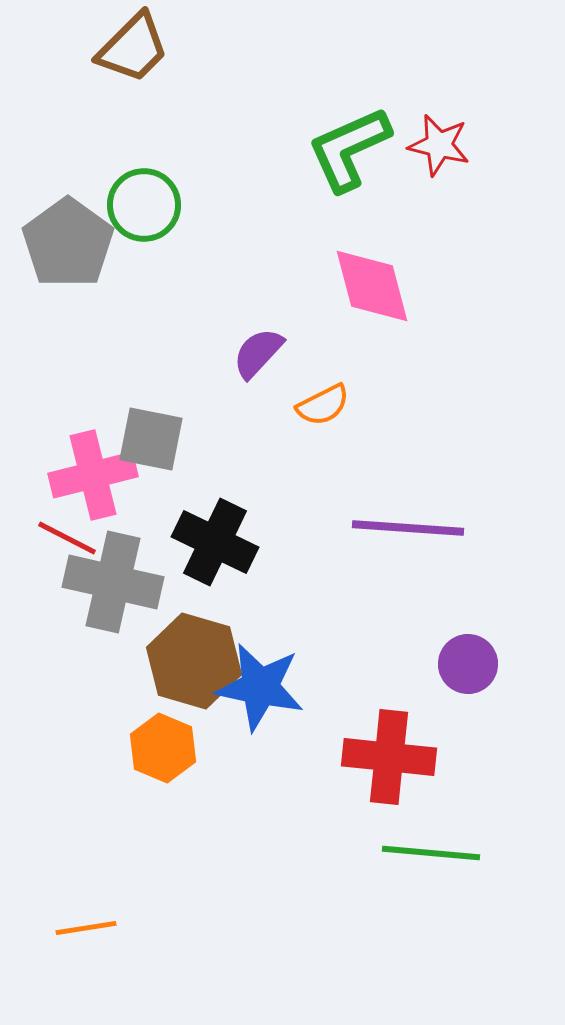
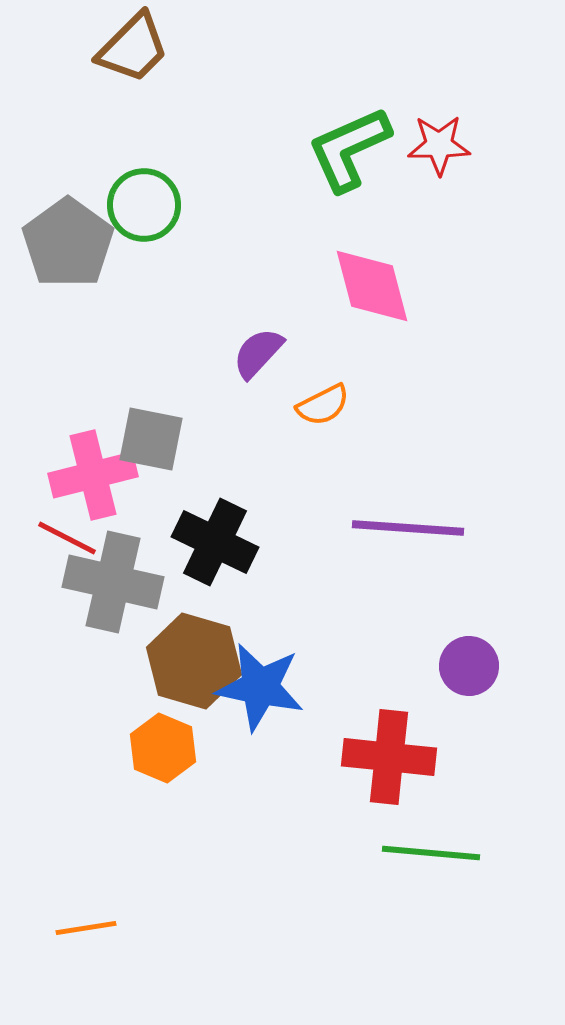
red star: rotated 14 degrees counterclockwise
purple circle: moved 1 px right, 2 px down
